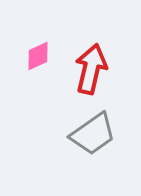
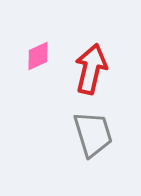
gray trapezoid: rotated 72 degrees counterclockwise
